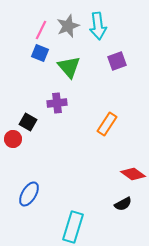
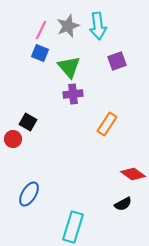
purple cross: moved 16 px right, 9 px up
